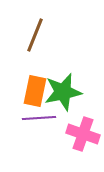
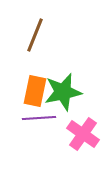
pink cross: rotated 16 degrees clockwise
